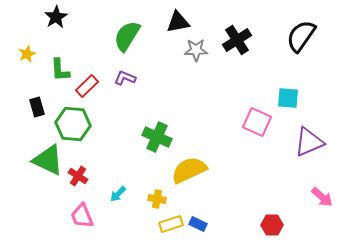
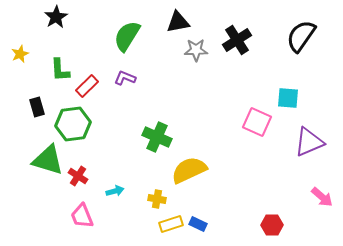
yellow star: moved 7 px left
green hexagon: rotated 12 degrees counterclockwise
green triangle: rotated 8 degrees counterclockwise
cyan arrow: moved 3 px left, 3 px up; rotated 150 degrees counterclockwise
